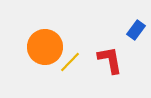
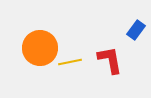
orange circle: moved 5 px left, 1 px down
yellow line: rotated 35 degrees clockwise
